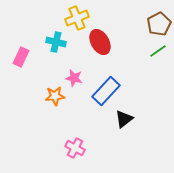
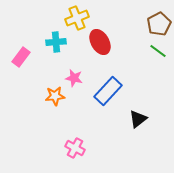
cyan cross: rotated 18 degrees counterclockwise
green line: rotated 72 degrees clockwise
pink rectangle: rotated 12 degrees clockwise
blue rectangle: moved 2 px right
black triangle: moved 14 px right
